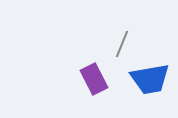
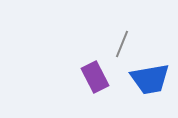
purple rectangle: moved 1 px right, 2 px up
